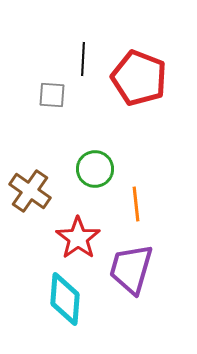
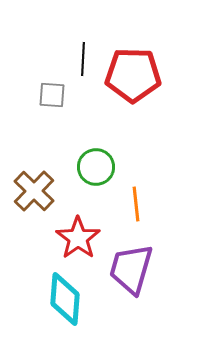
red pentagon: moved 6 px left, 3 px up; rotated 20 degrees counterclockwise
green circle: moved 1 px right, 2 px up
brown cross: moved 4 px right; rotated 9 degrees clockwise
